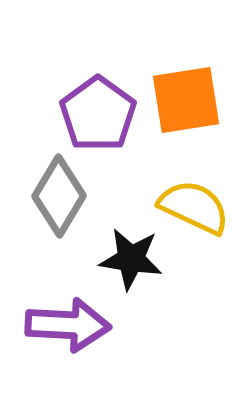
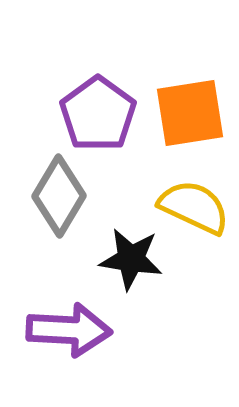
orange square: moved 4 px right, 13 px down
purple arrow: moved 1 px right, 5 px down
